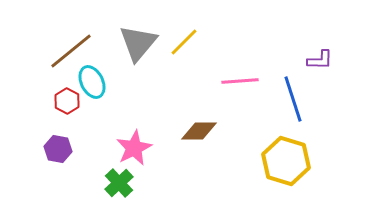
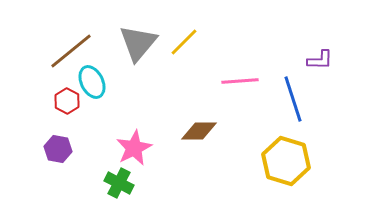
green cross: rotated 20 degrees counterclockwise
